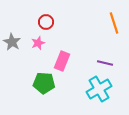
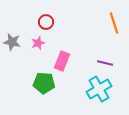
gray star: rotated 18 degrees counterclockwise
